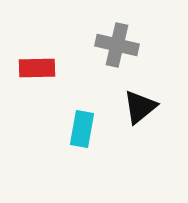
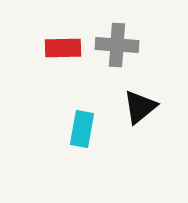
gray cross: rotated 9 degrees counterclockwise
red rectangle: moved 26 px right, 20 px up
